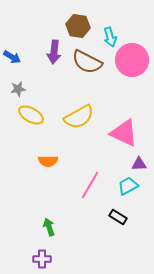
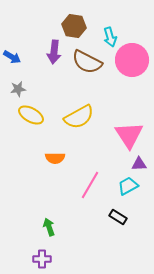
brown hexagon: moved 4 px left
pink triangle: moved 5 px right, 2 px down; rotated 32 degrees clockwise
orange semicircle: moved 7 px right, 3 px up
